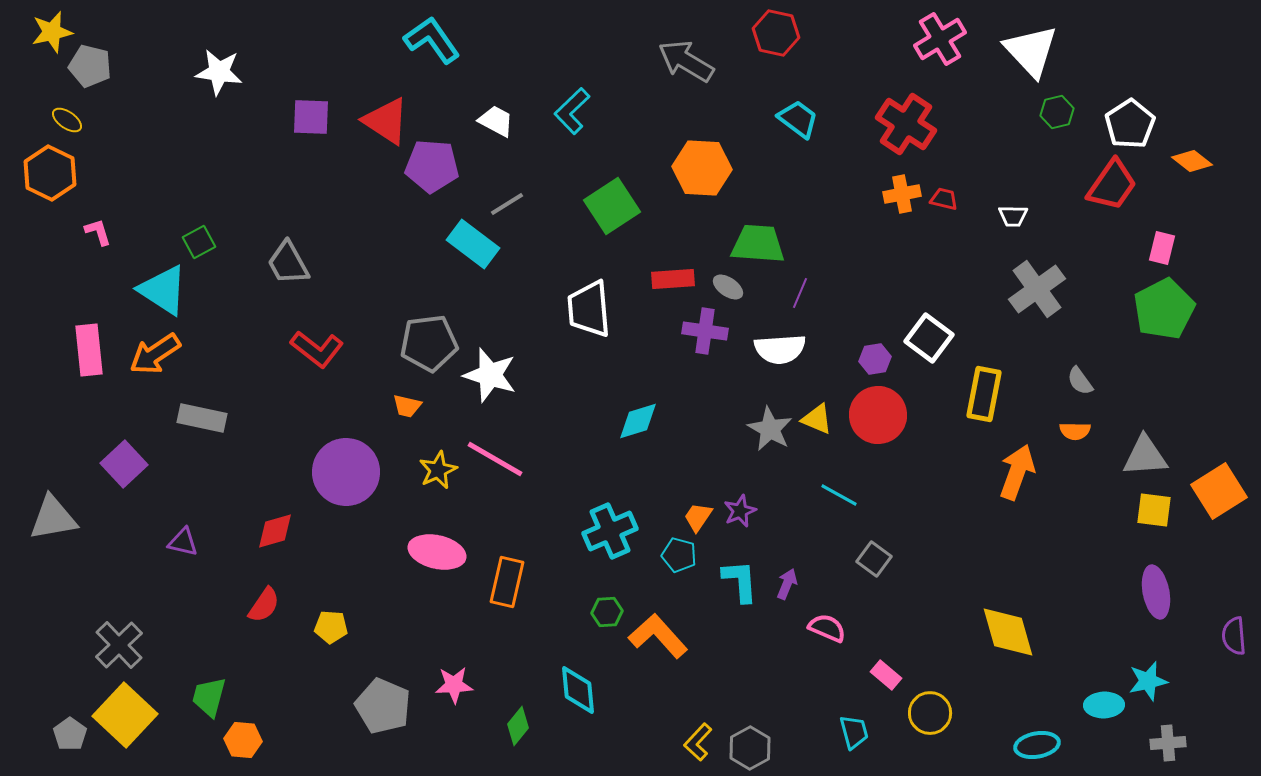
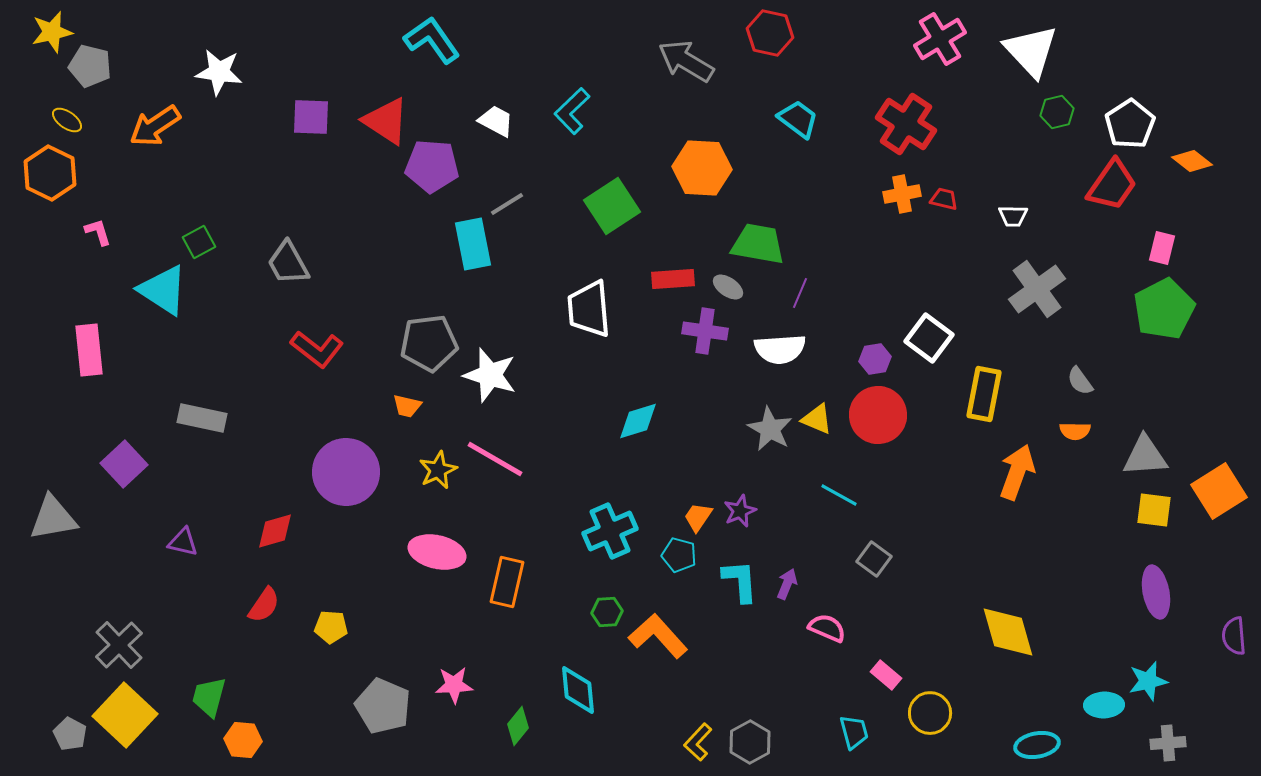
red hexagon at (776, 33): moved 6 px left
cyan rectangle at (473, 244): rotated 42 degrees clockwise
green trapezoid at (758, 244): rotated 6 degrees clockwise
orange arrow at (155, 354): moved 228 px up
gray pentagon at (70, 734): rotated 8 degrees counterclockwise
gray hexagon at (750, 748): moved 6 px up
